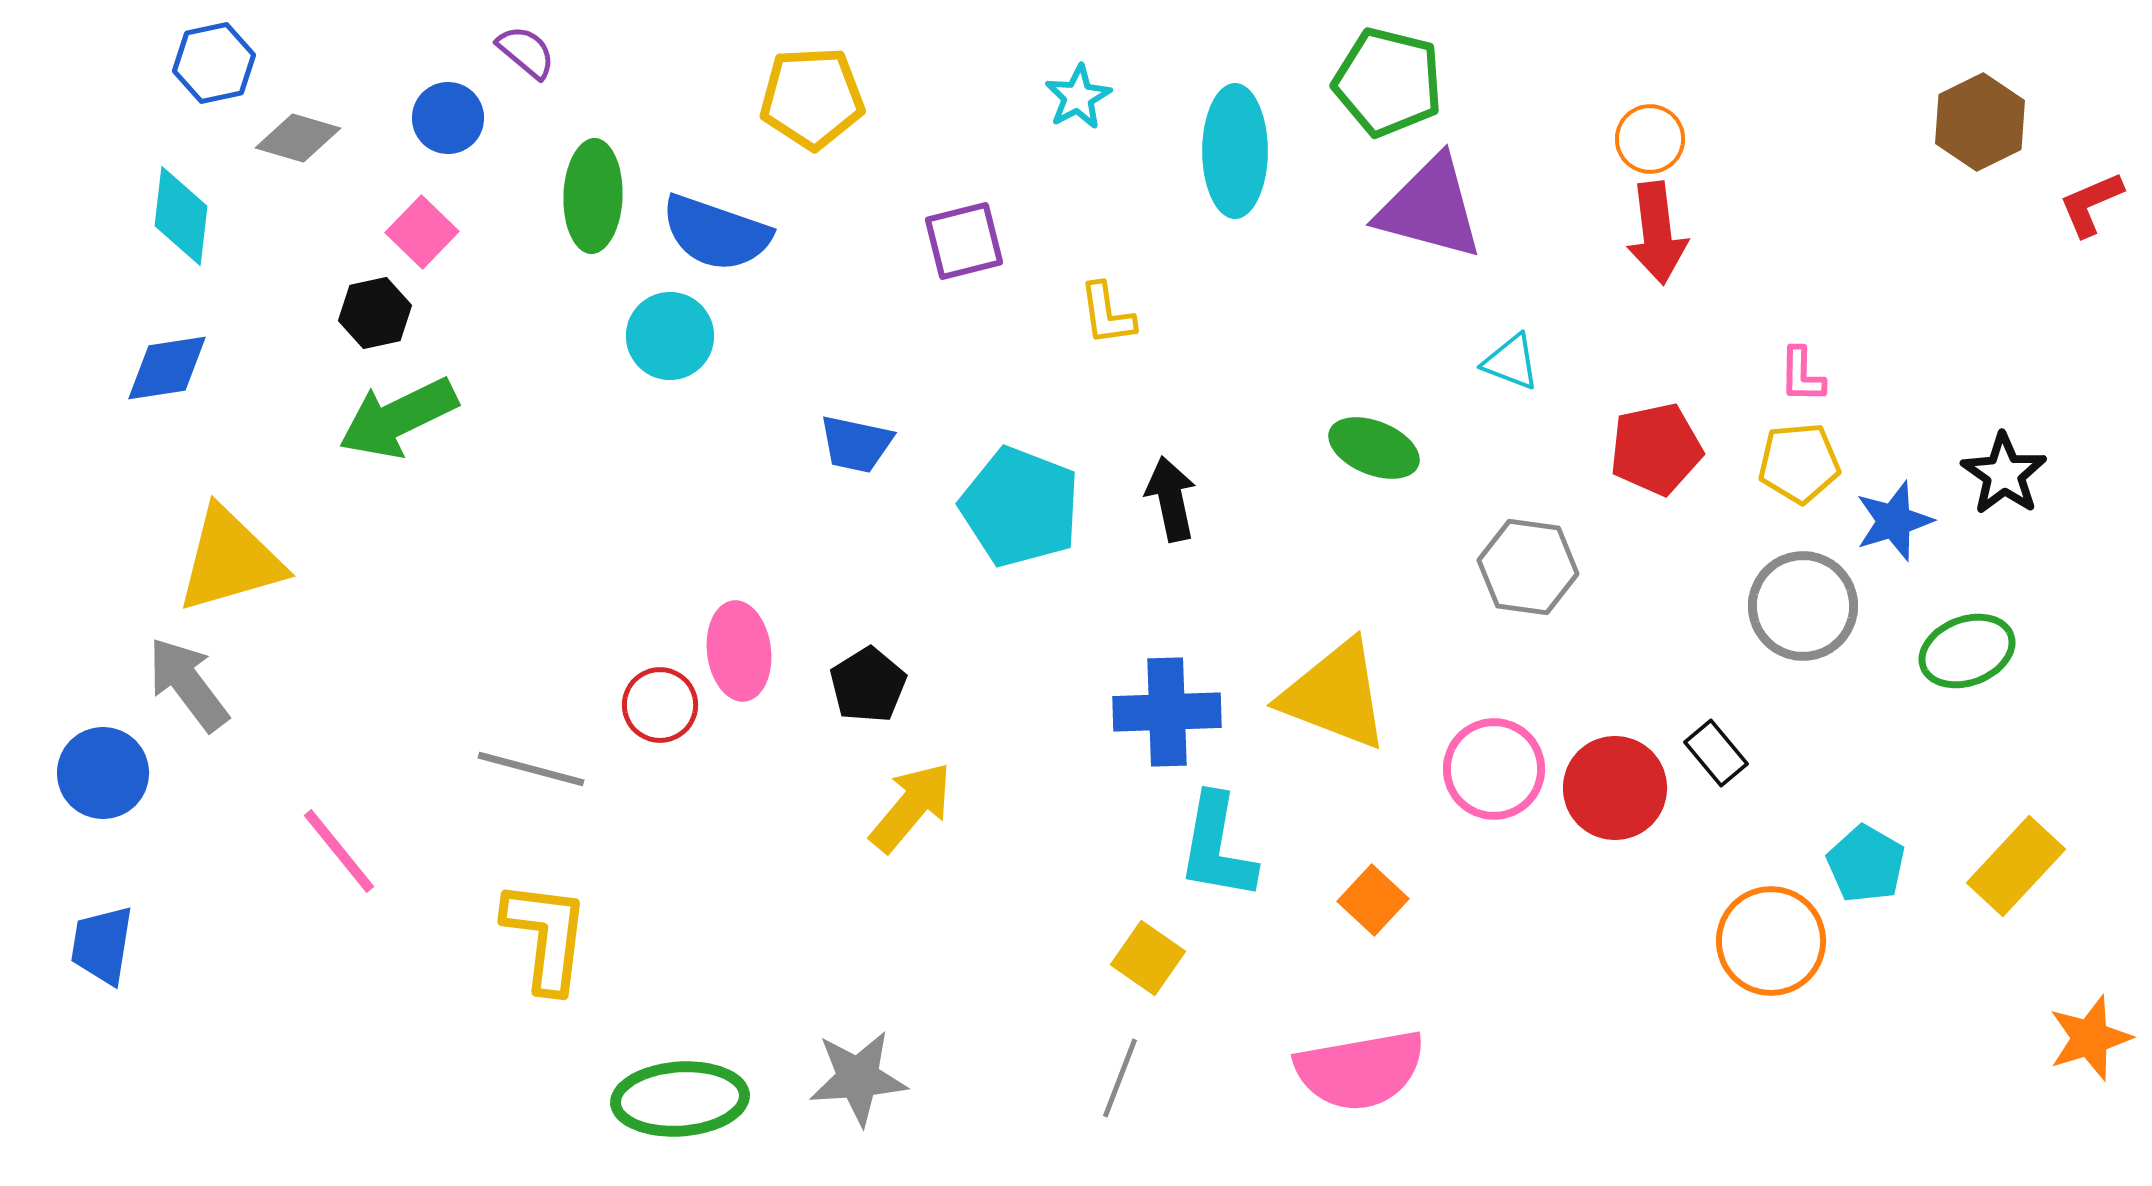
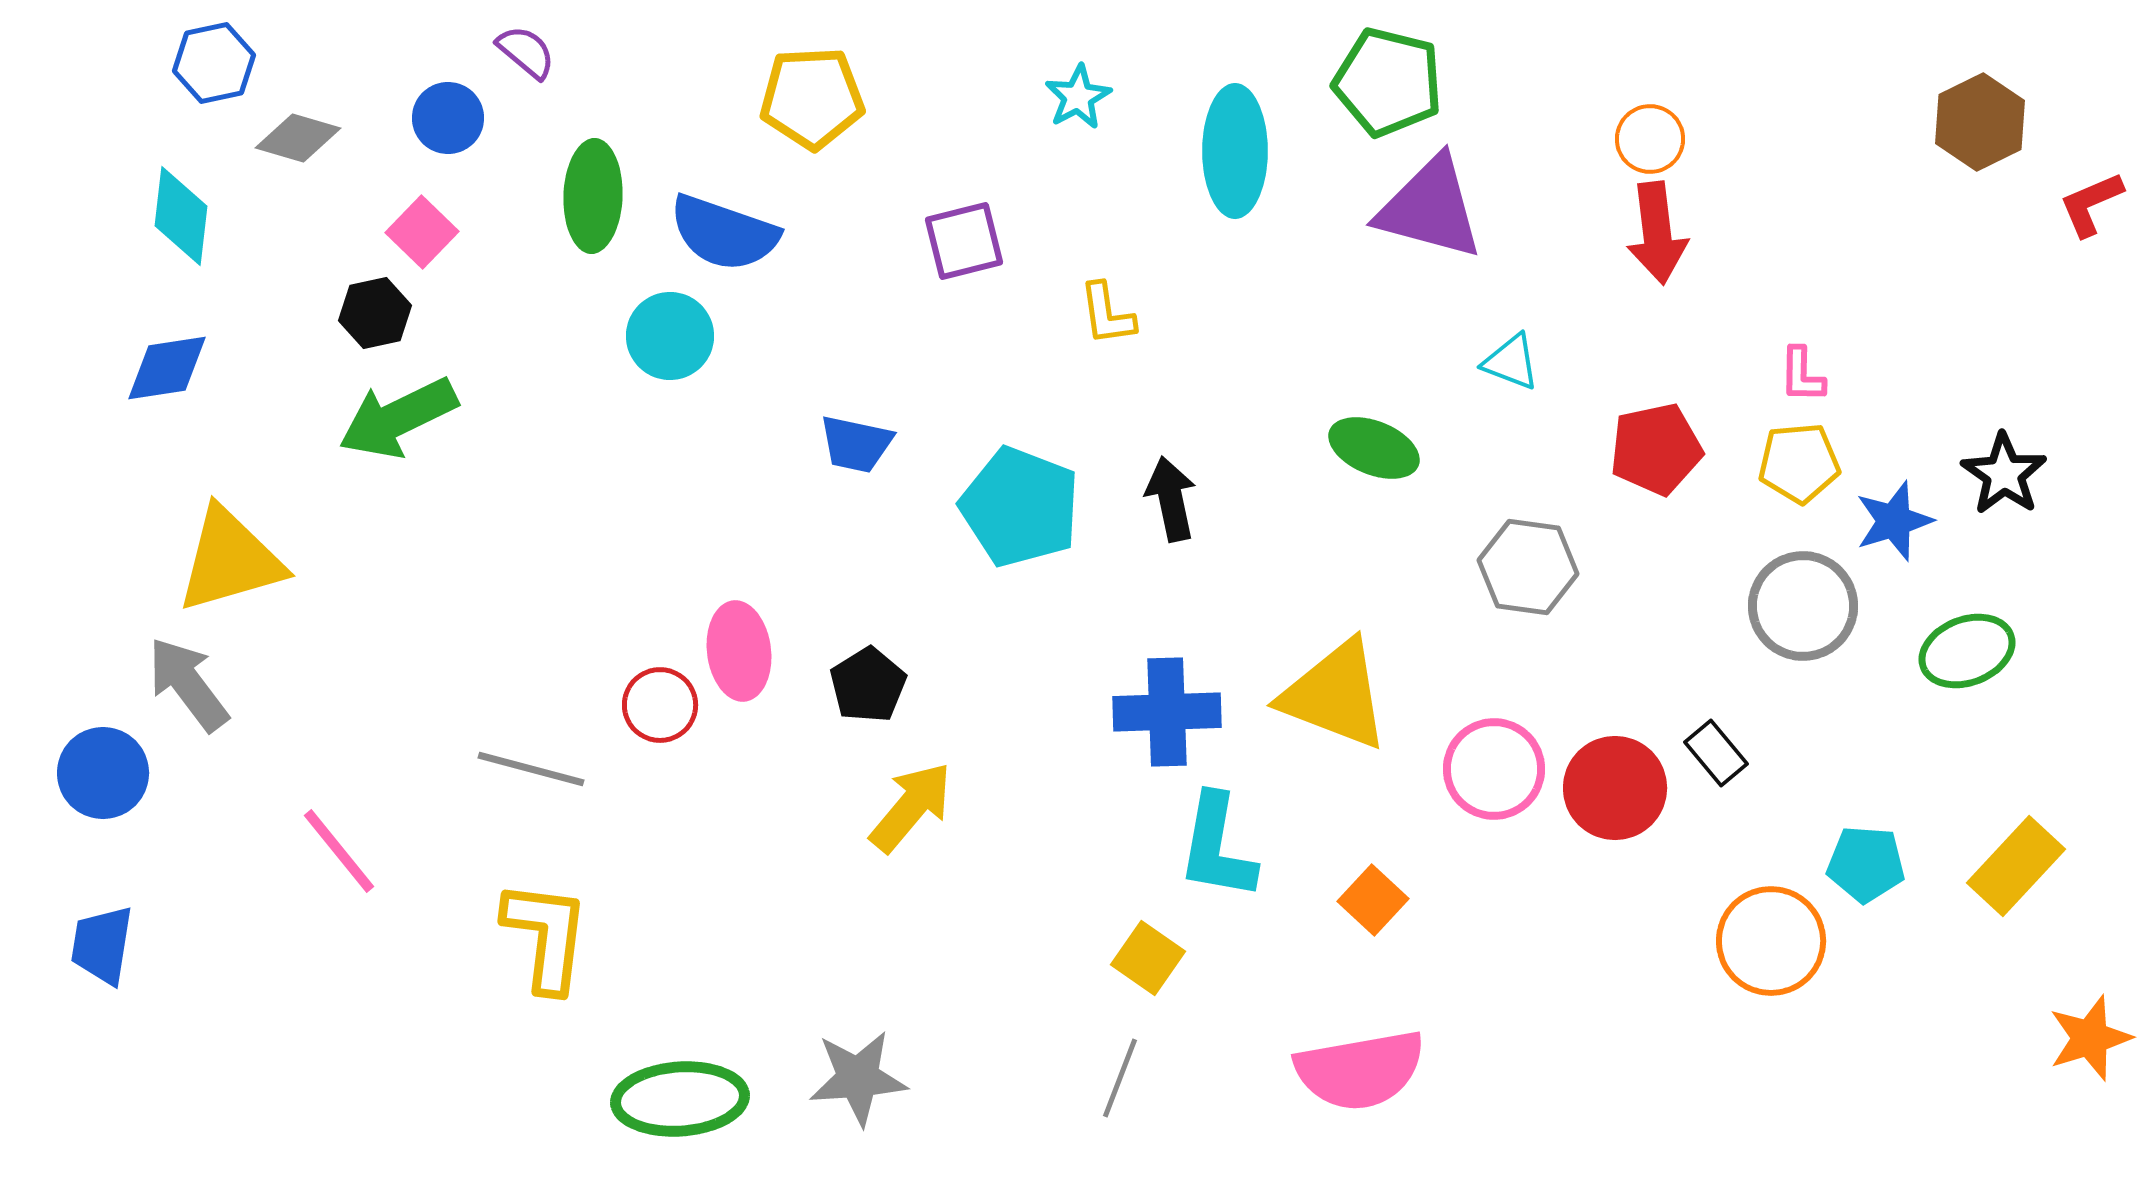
blue semicircle at (716, 233): moved 8 px right
cyan pentagon at (1866, 864): rotated 26 degrees counterclockwise
